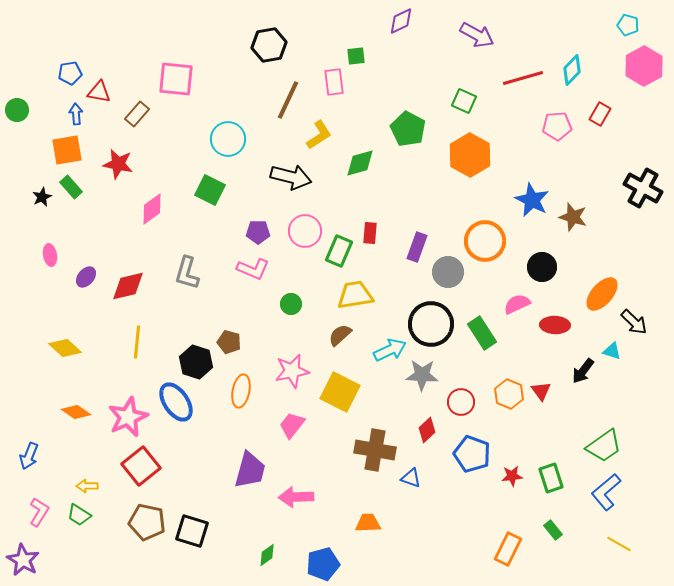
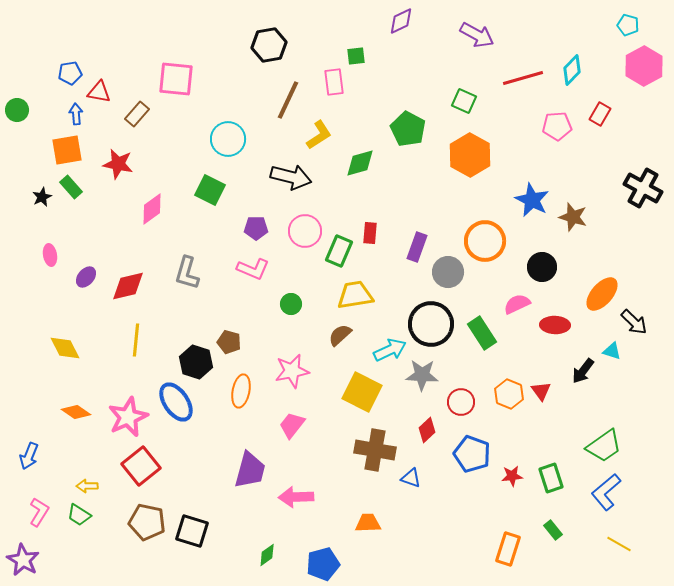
purple pentagon at (258, 232): moved 2 px left, 4 px up
yellow line at (137, 342): moved 1 px left, 2 px up
yellow diamond at (65, 348): rotated 20 degrees clockwise
yellow square at (340, 392): moved 22 px right
orange rectangle at (508, 549): rotated 8 degrees counterclockwise
